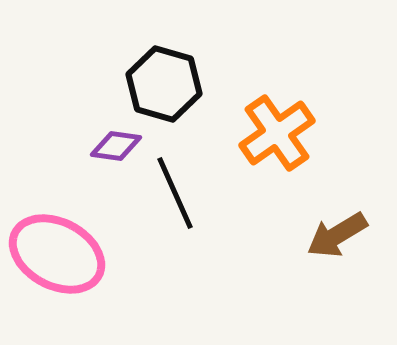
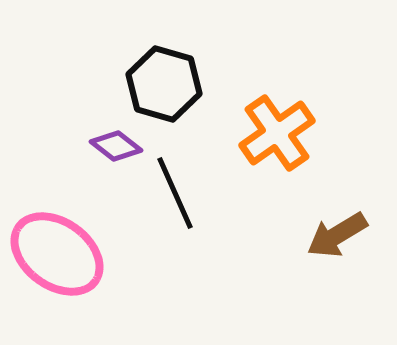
purple diamond: rotated 30 degrees clockwise
pink ellipse: rotated 8 degrees clockwise
